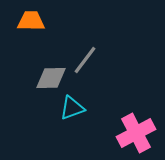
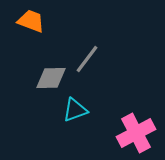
orange trapezoid: rotated 20 degrees clockwise
gray line: moved 2 px right, 1 px up
cyan triangle: moved 3 px right, 2 px down
